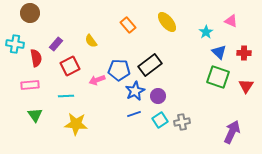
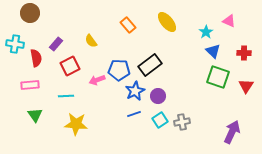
pink triangle: moved 2 px left
blue triangle: moved 6 px left, 1 px up
